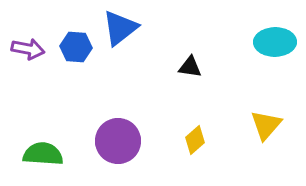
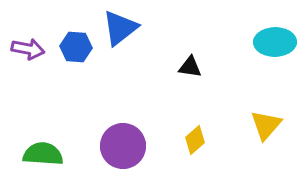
purple circle: moved 5 px right, 5 px down
